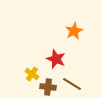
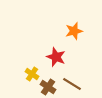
orange star: rotated 12 degrees clockwise
red star: moved 2 px up
brown cross: rotated 28 degrees clockwise
